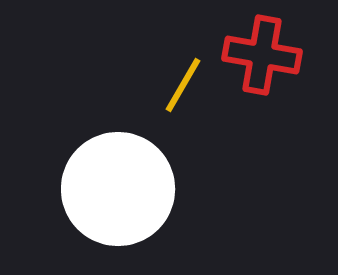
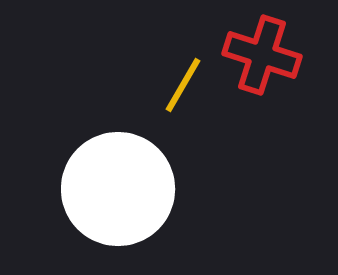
red cross: rotated 8 degrees clockwise
